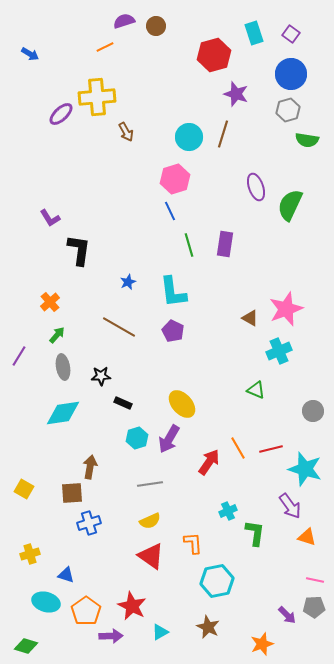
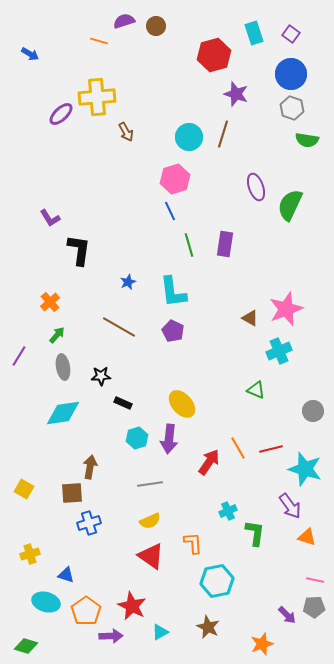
orange line at (105, 47): moved 6 px left, 6 px up; rotated 42 degrees clockwise
gray hexagon at (288, 110): moved 4 px right, 2 px up; rotated 25 degrees counterclockwise
purple arrow at (169, 439): rotated 24 degrees counterclockwise
